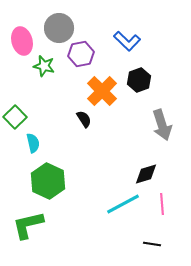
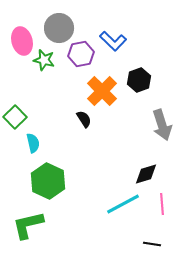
blue L-shape: moved 14 px left
green star: moved 6 px up
